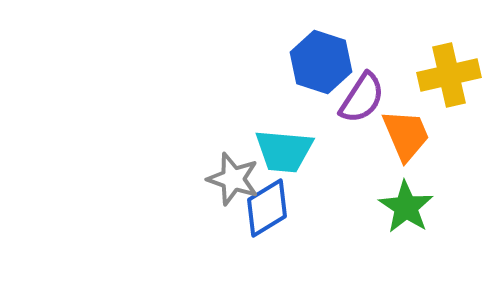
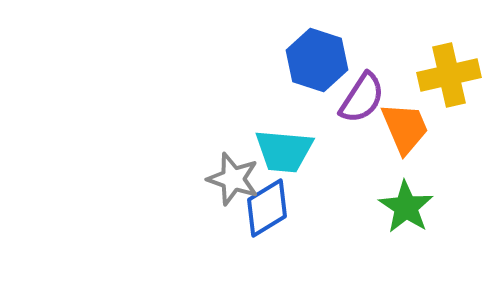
blue hexagon: moved 4 px left, 2 px up
orange trapezoid: moved 1 px left, 7 px up
